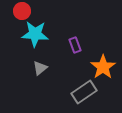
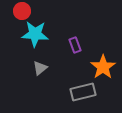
gray rectangle: moved 1 px left; rotated 20 degrees clockwise
